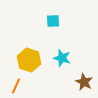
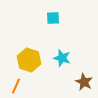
cyan square: moved 3 px up
